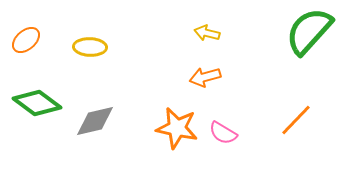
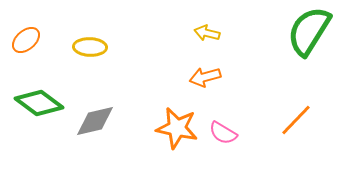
green semicircle: rotated 10 degrees counterclockwise
green diamond: moved 2 px right
